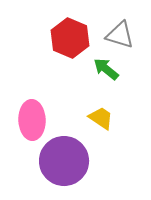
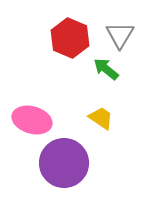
gray triangle: rotated 44 degrees clockwise
pink ellipse: rotated 72 degrees counterclockwise
purple circle: moved 2 px down
